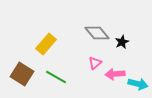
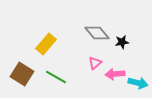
black star: rotated 16 degrees clockwise
cyan arrow: moved 1 px up
